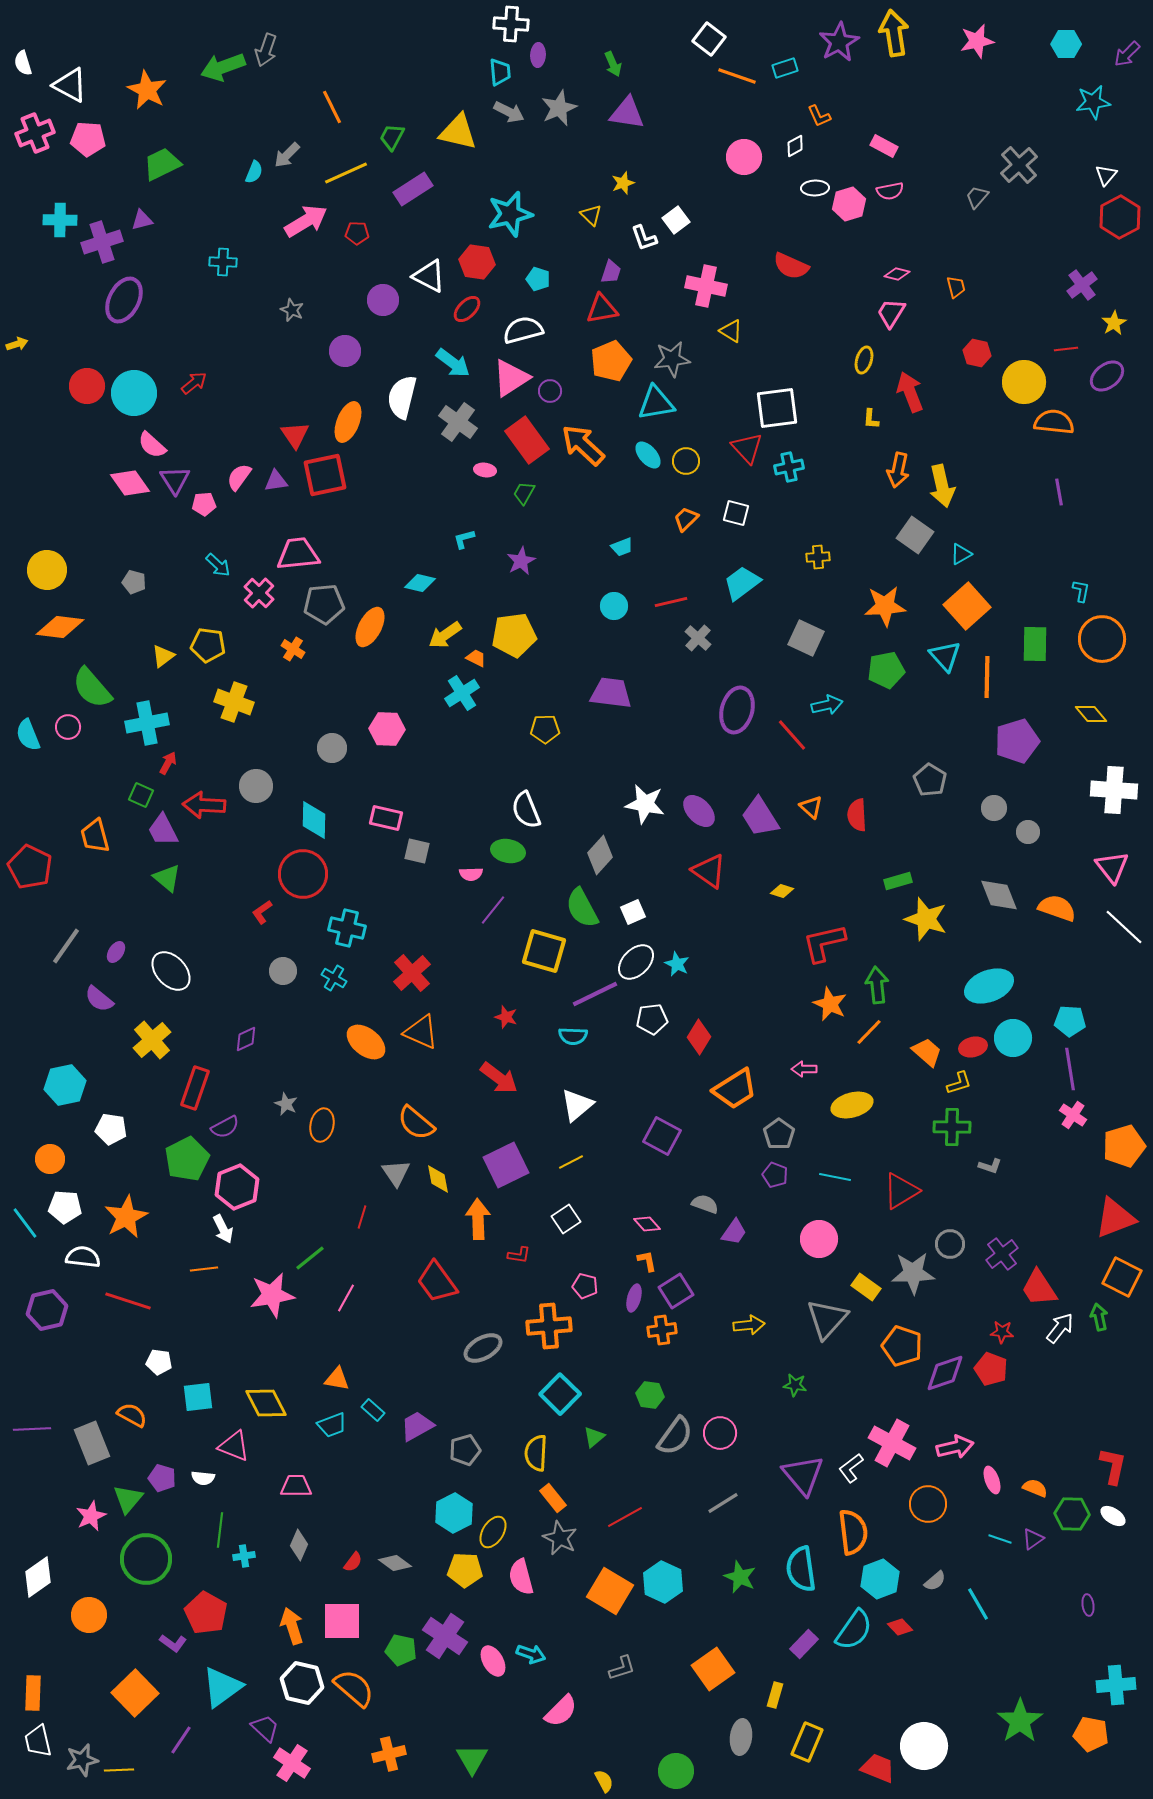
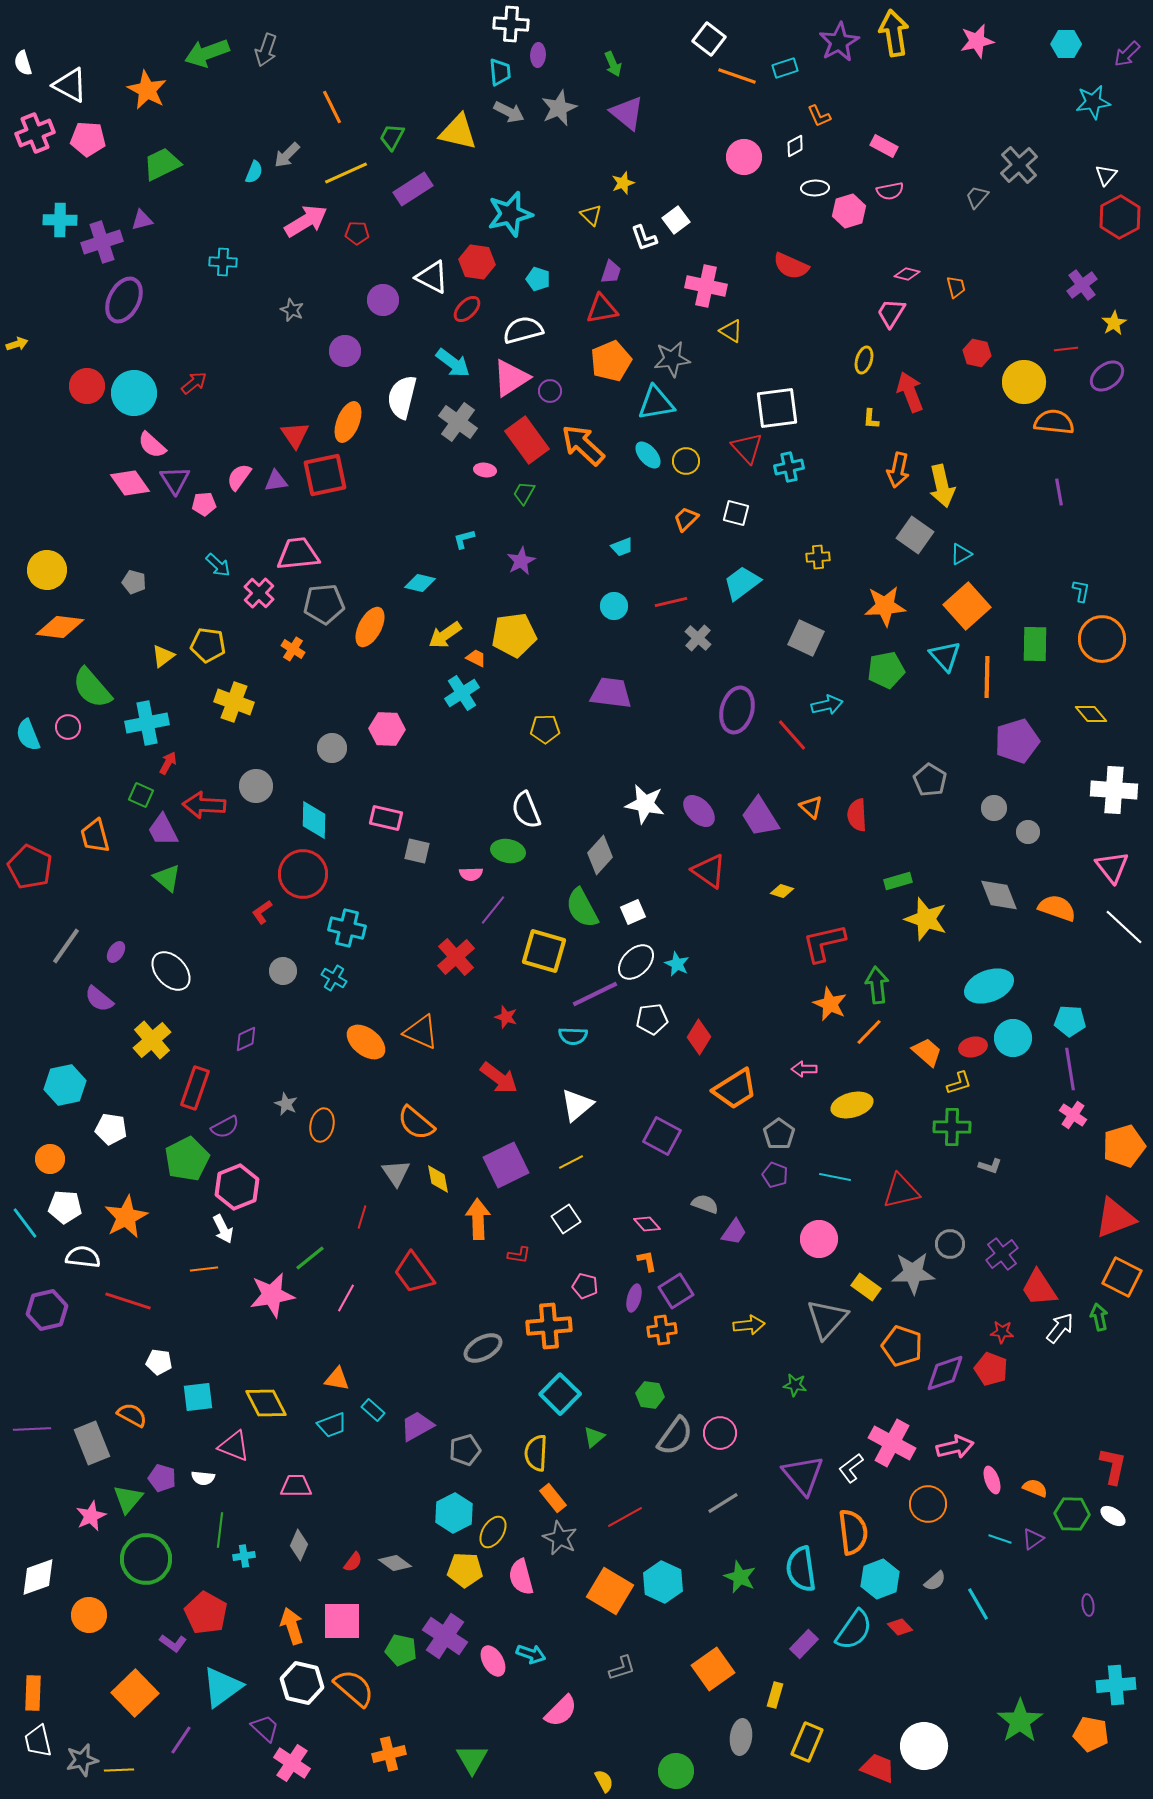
green arrow at (223, 67): moved 16 px left, 14 px up
purple triangle at (627, 113): rotated 30 degrees clockwise
pink hexagon at (849, 204): moved 7 px down
pink diamond at (897, 274): moved 10 px right
white triangle at (429, 276): moved 3 px right, 1 px down
red cross at (412, 973): moved 44 px right, 16 px up
red triangle at (901, 1191): rotated 18 degrees clockwise
red trapezoid at (437, 1282): moved 23 px left, 9 px up
white diamond at (38, 1577): rotated 15 degrees clockwise
